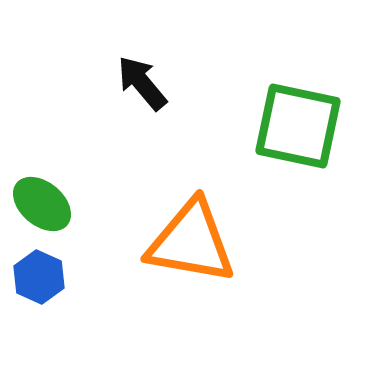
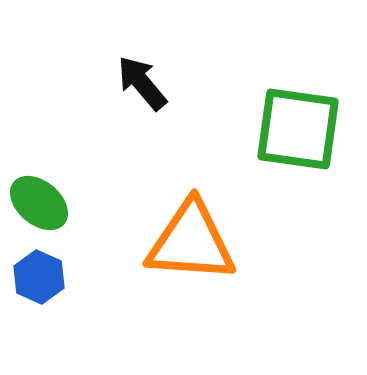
green square: moved 3 px down; rotated 4 degrees counterclockwise
green ellipse: moved 3 px left, 1 px up
orange triangle: rotated 6 degrees counterclockwise
